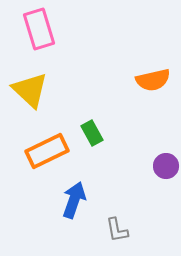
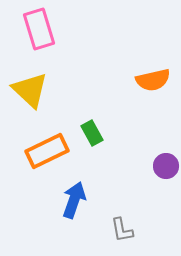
gray L-shape: moved 5 px right
